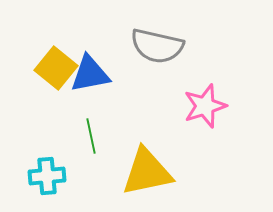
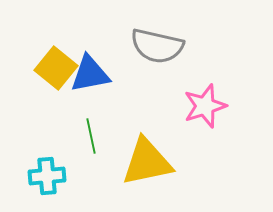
yellow triangle: moved 10 px up
